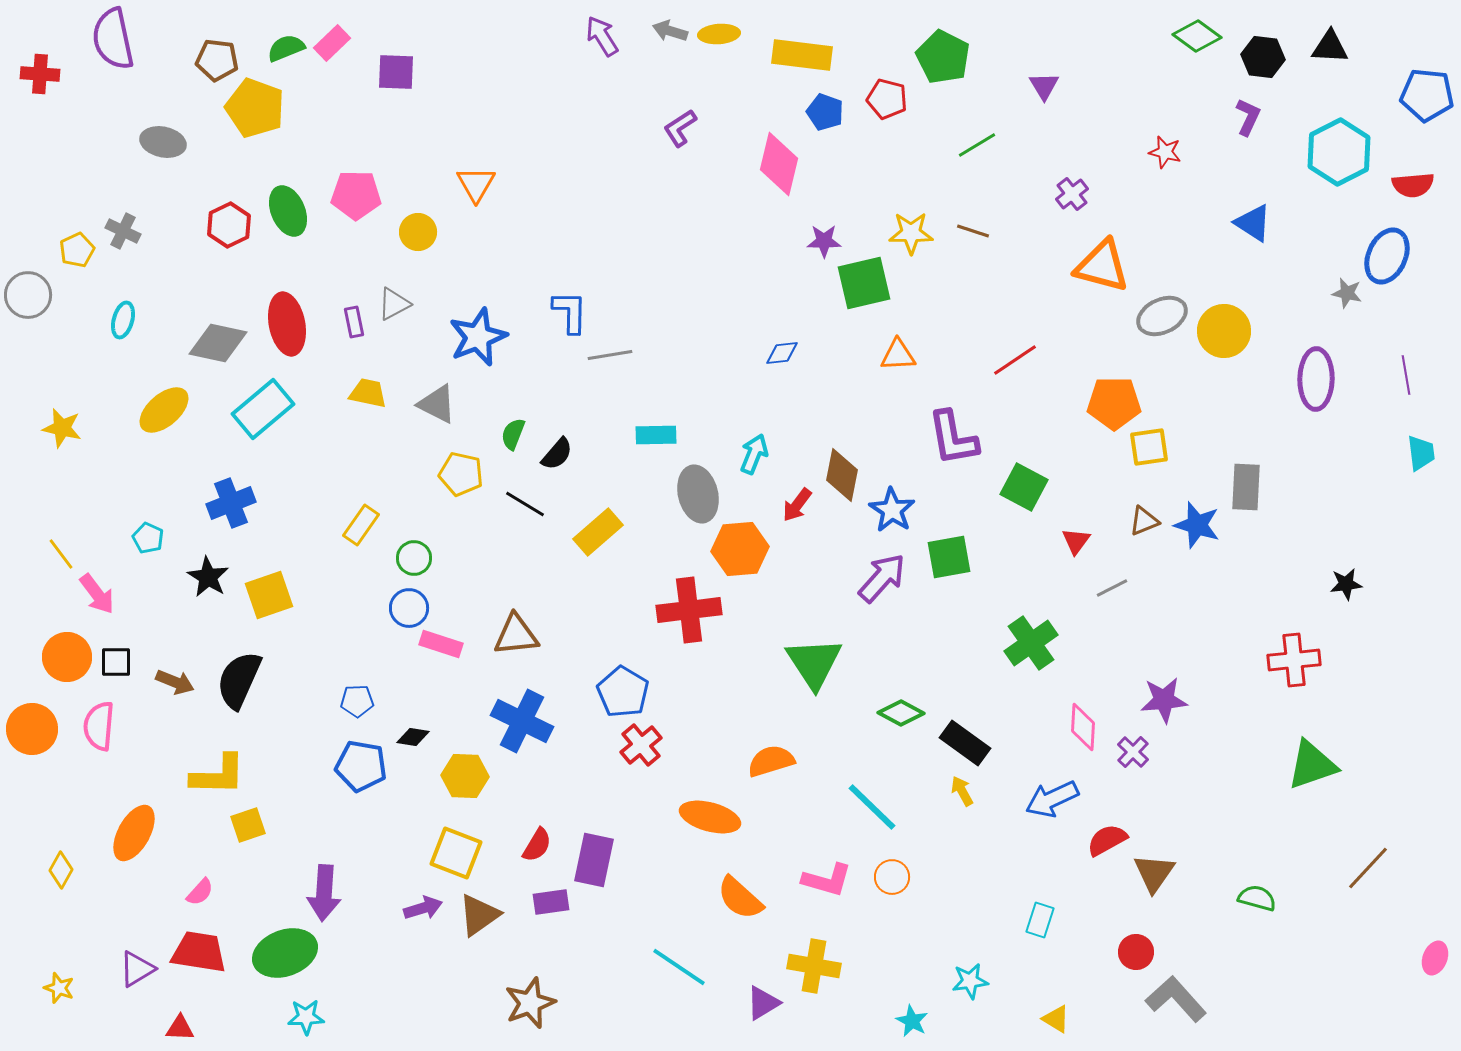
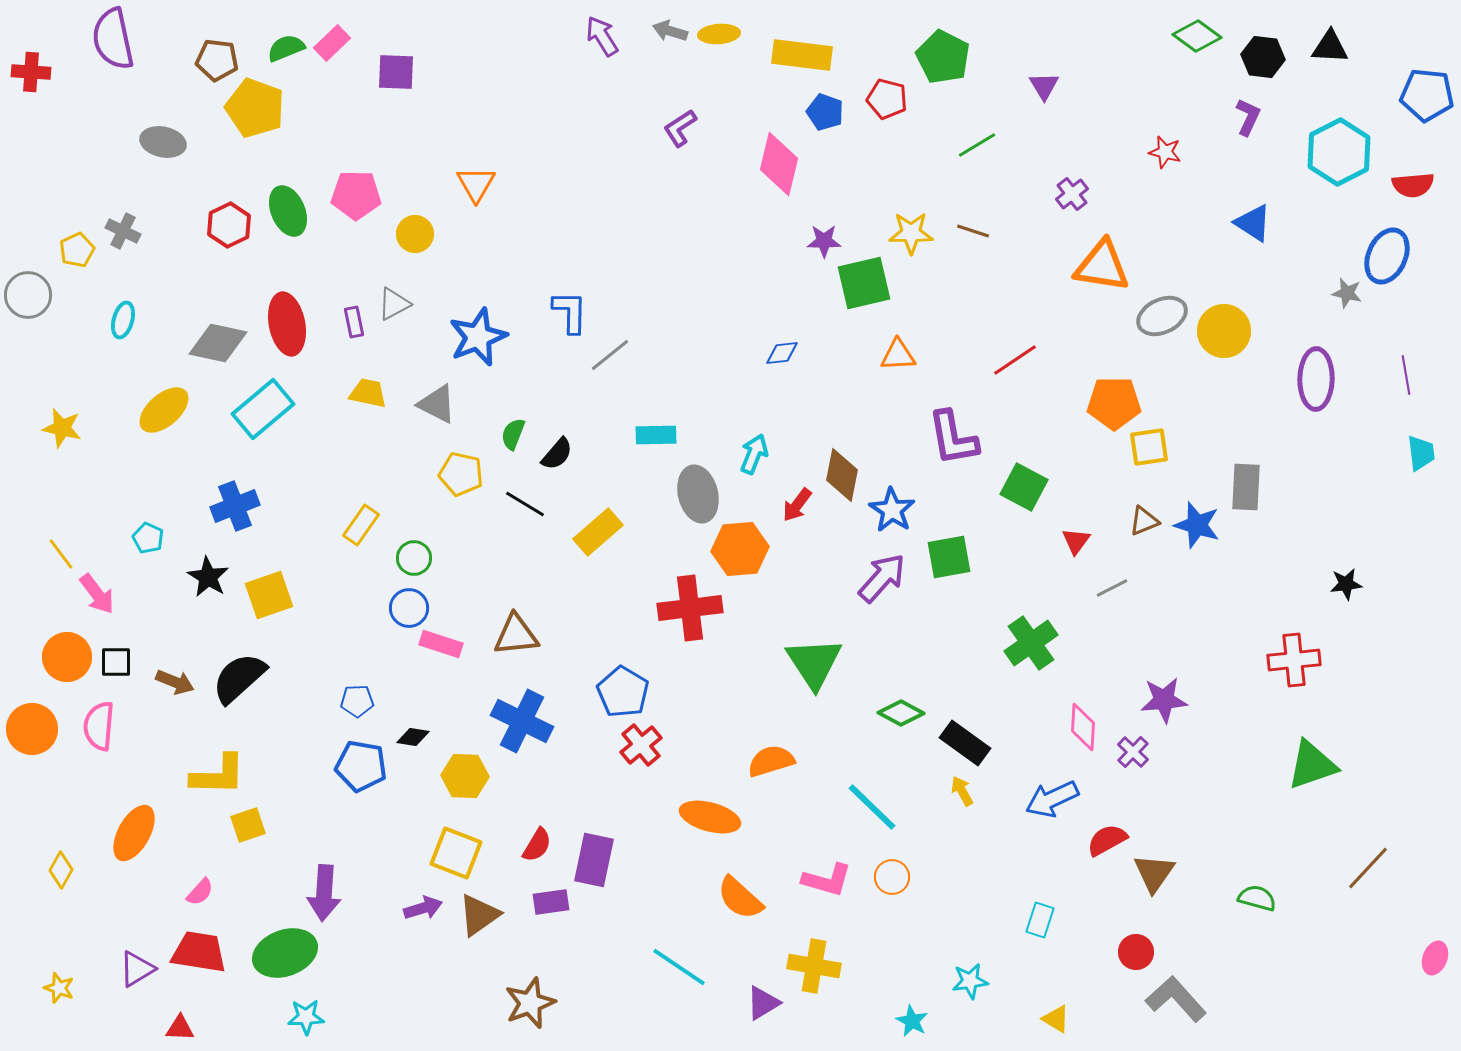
red cross at (40, 74): moved 9 px left, 2 px up
yellow circle at (418, 232): moved 3 px left, 2 px down
orange triangle at (1102, 266): rotated 6 degrees counterclockwise
gray line at (610, 355): rotated 30 degrees counterclockwise
blue cross at (231, 503): moved 4 px right, 3 px down
red cross at (689, 610): moved 1 px right, 2 px up
black semicircle at (239, 680): moved 2 px up; rotated 24 degrees clockwise
